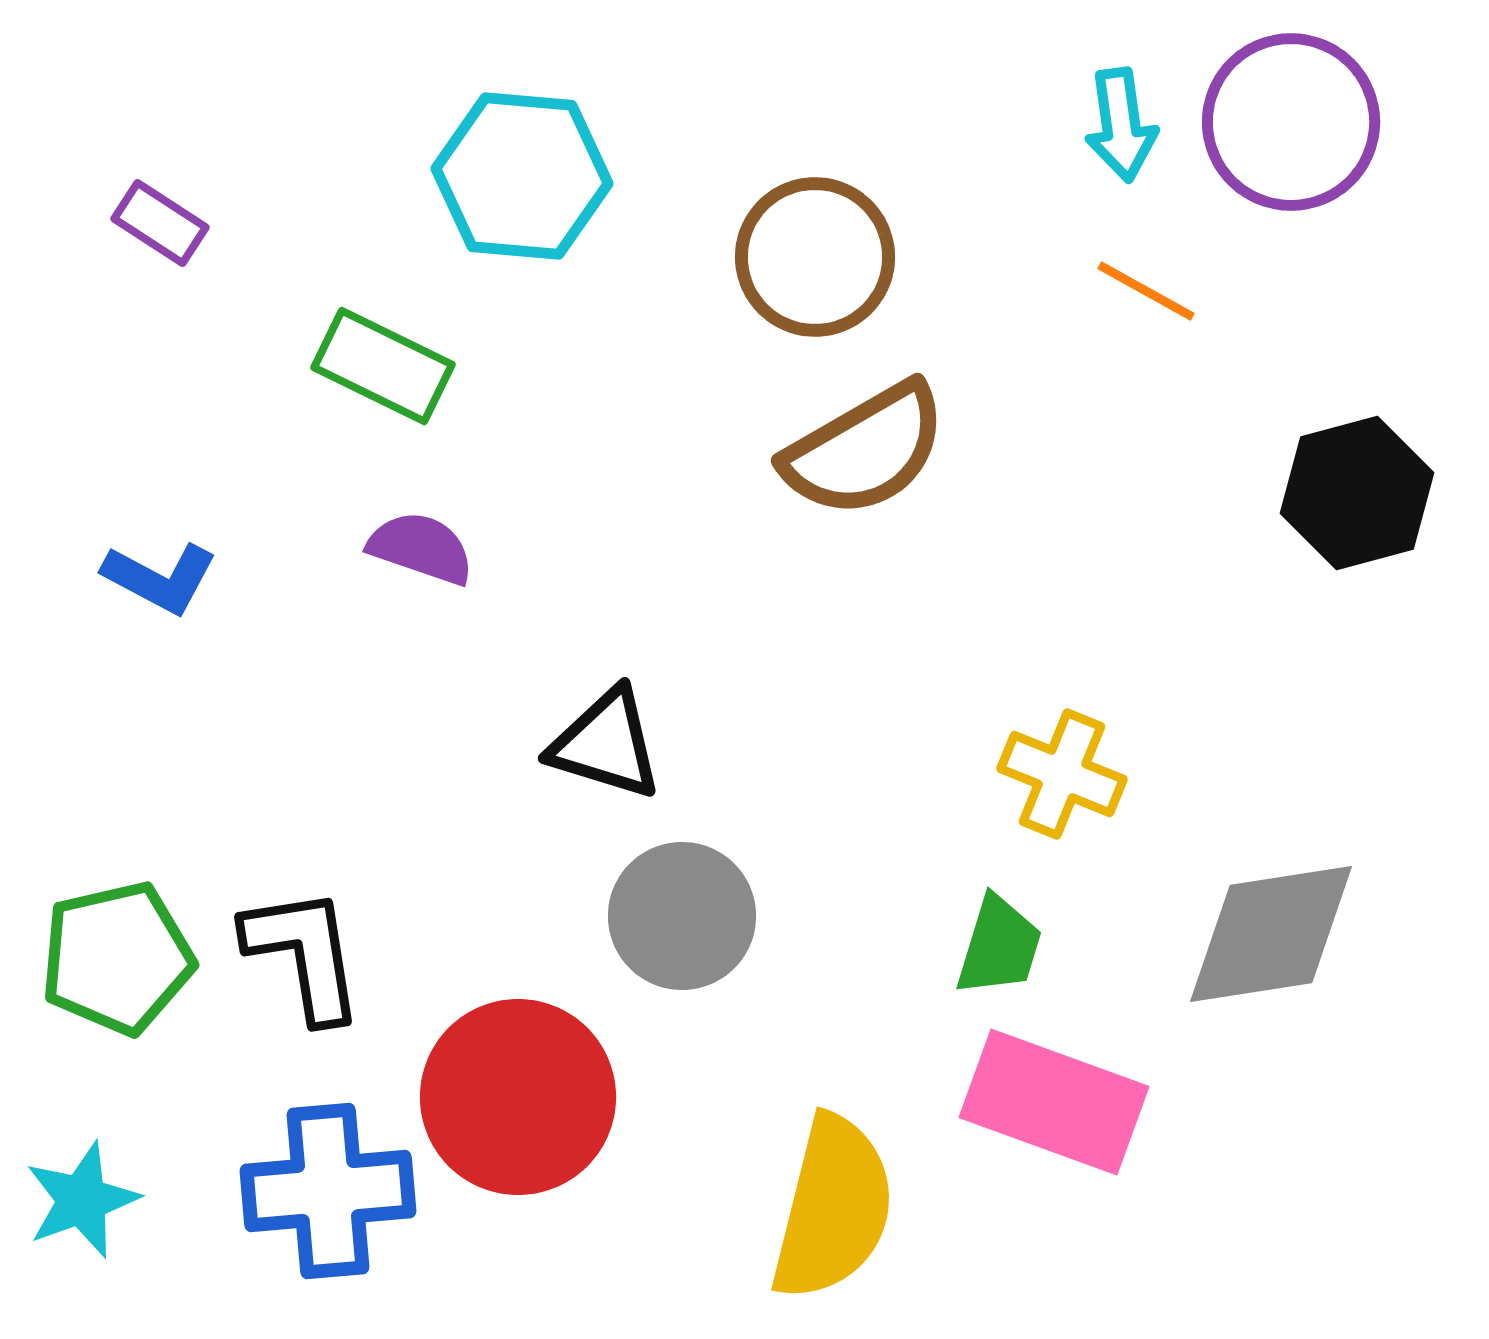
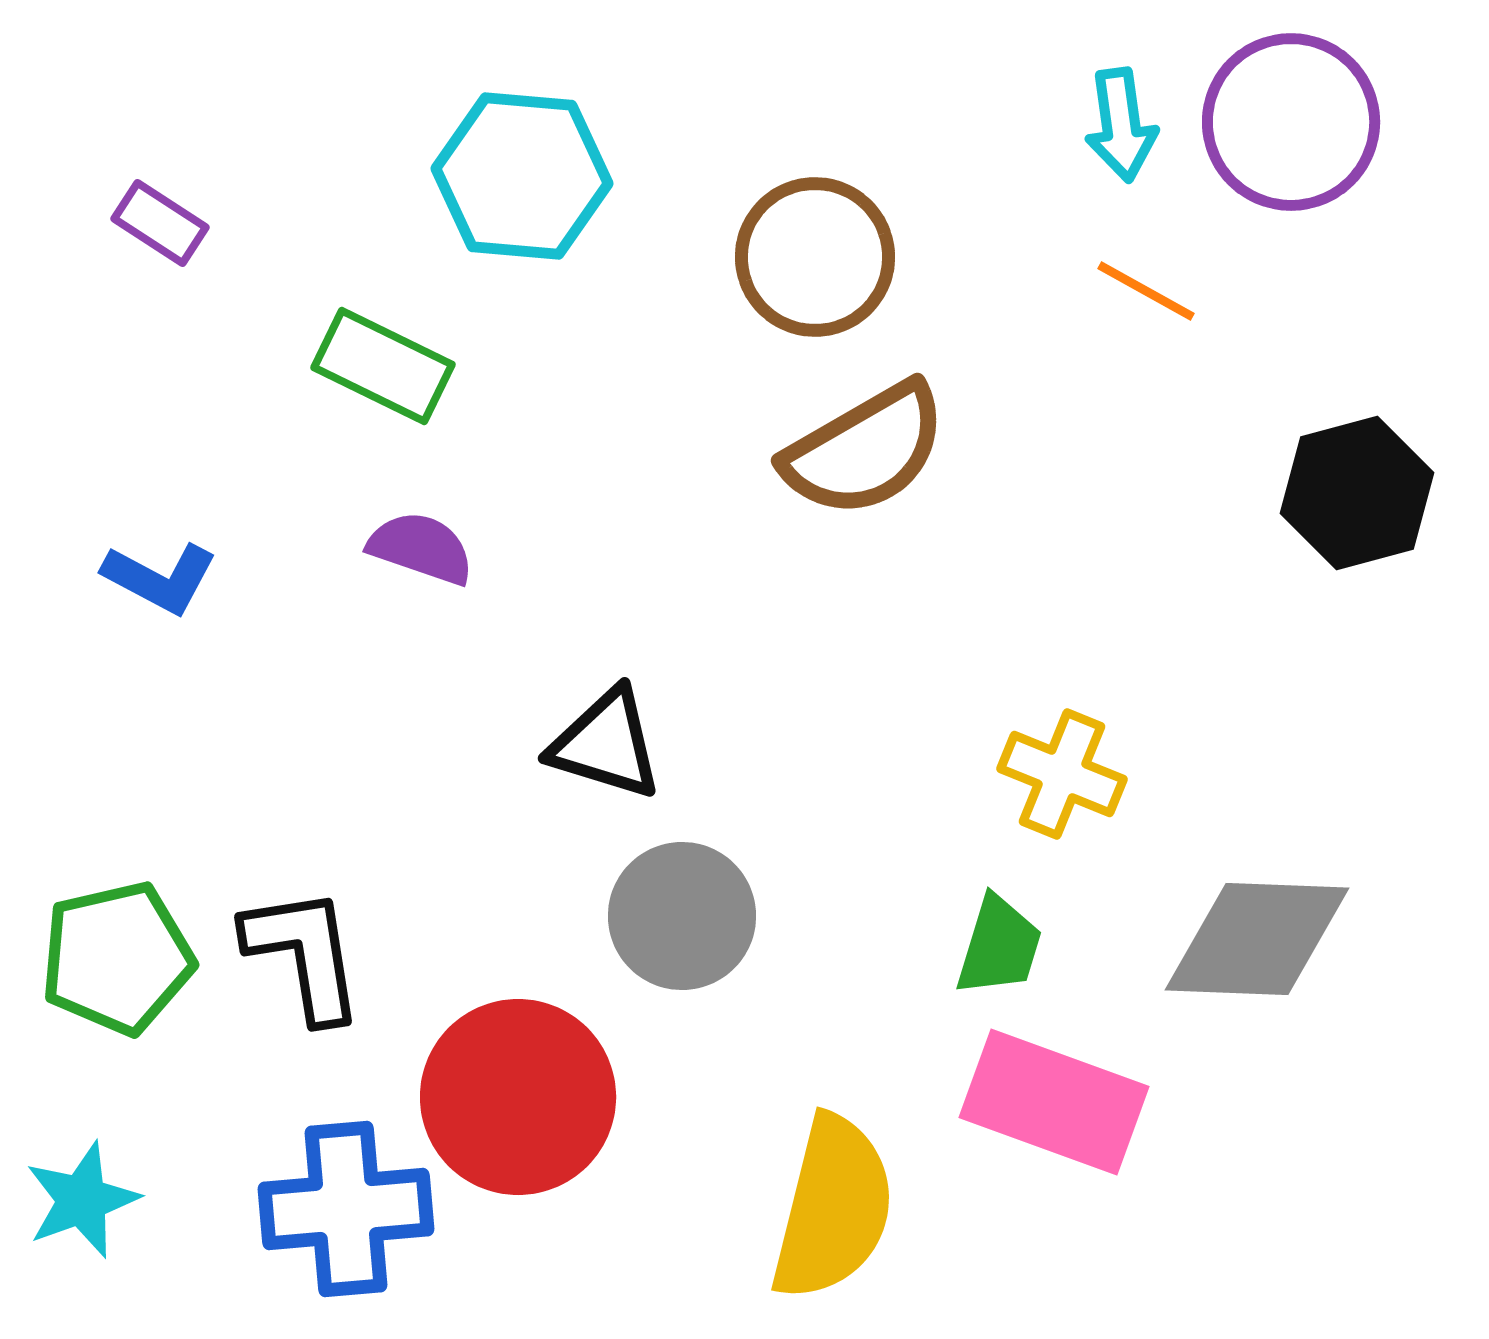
gray diamond: moved 14 px left, 5 px down; rotated 11 degrees clockwise
blue cross: moved 18 px right, 18 px down
